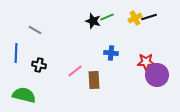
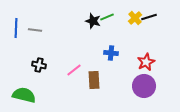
yellow cross: rotated 16 degrees counterclockwise
gray line: rotated 24 degrees counterclockwise
blue line: moved 25 px up
red star: rotated 24 degrees counterclockwise
pink line: moved 1 px left, 1 px up
purple circle: moved 13 px left, 11 px down
